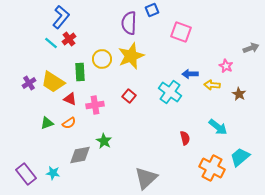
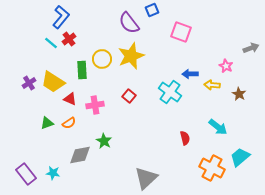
purple semicircle: rotated 40 degrees counterclockwise
green rectangle: moved 2 px right, 2 px up
